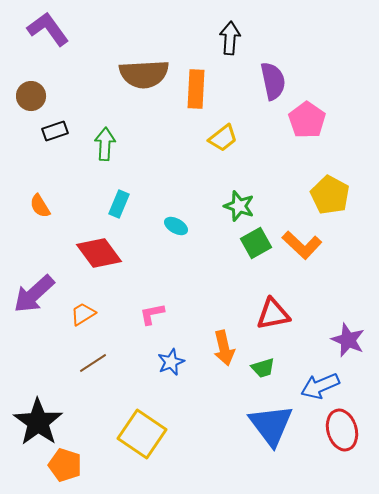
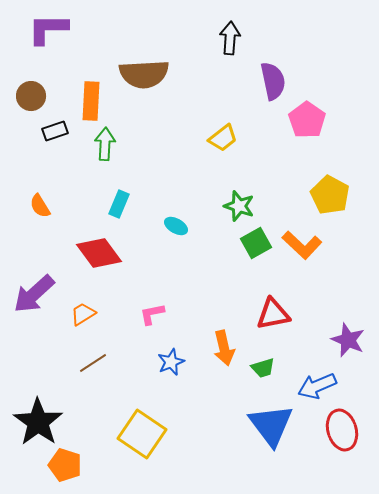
purple L-shape: rotated 54 degrees counterclockwise
orange rectangle: moved 105 px left, 12 px down
blue arrow: moved 3 px left
